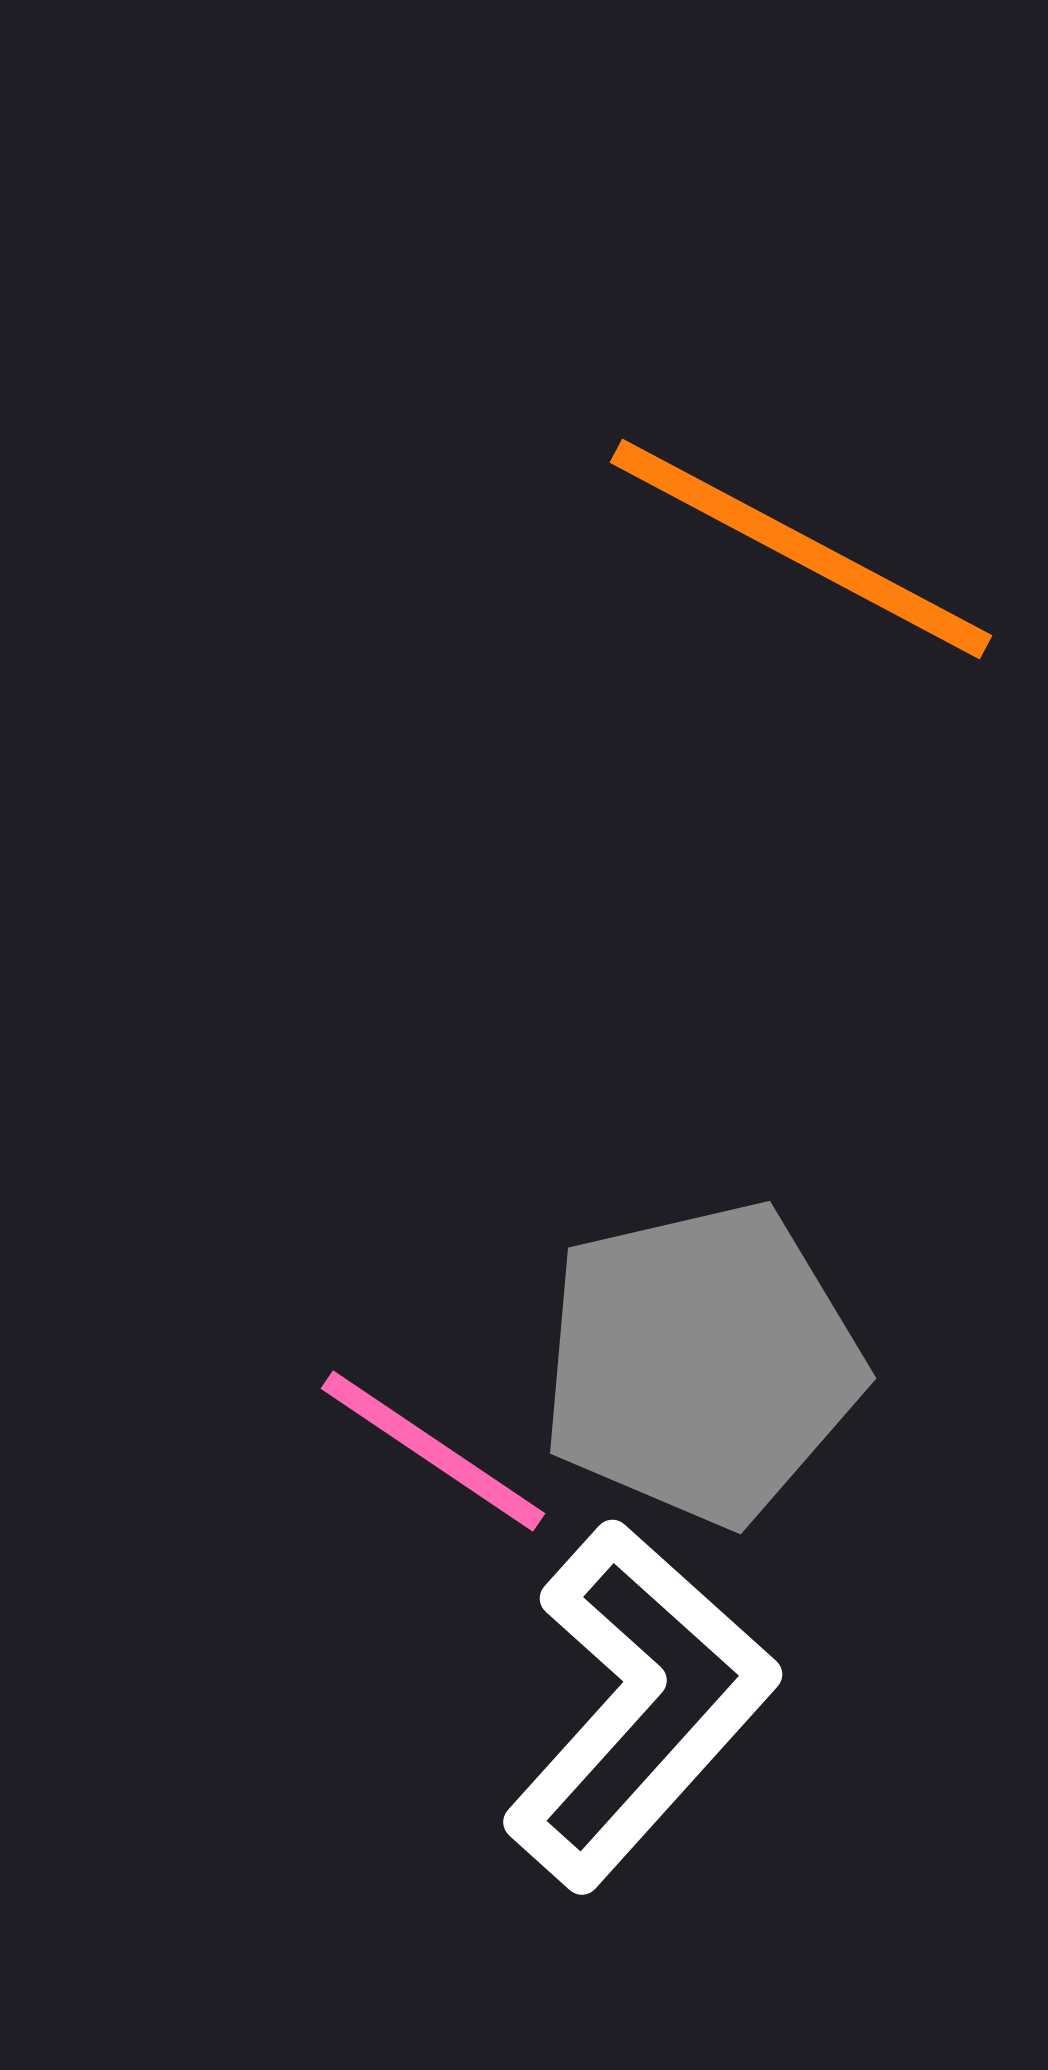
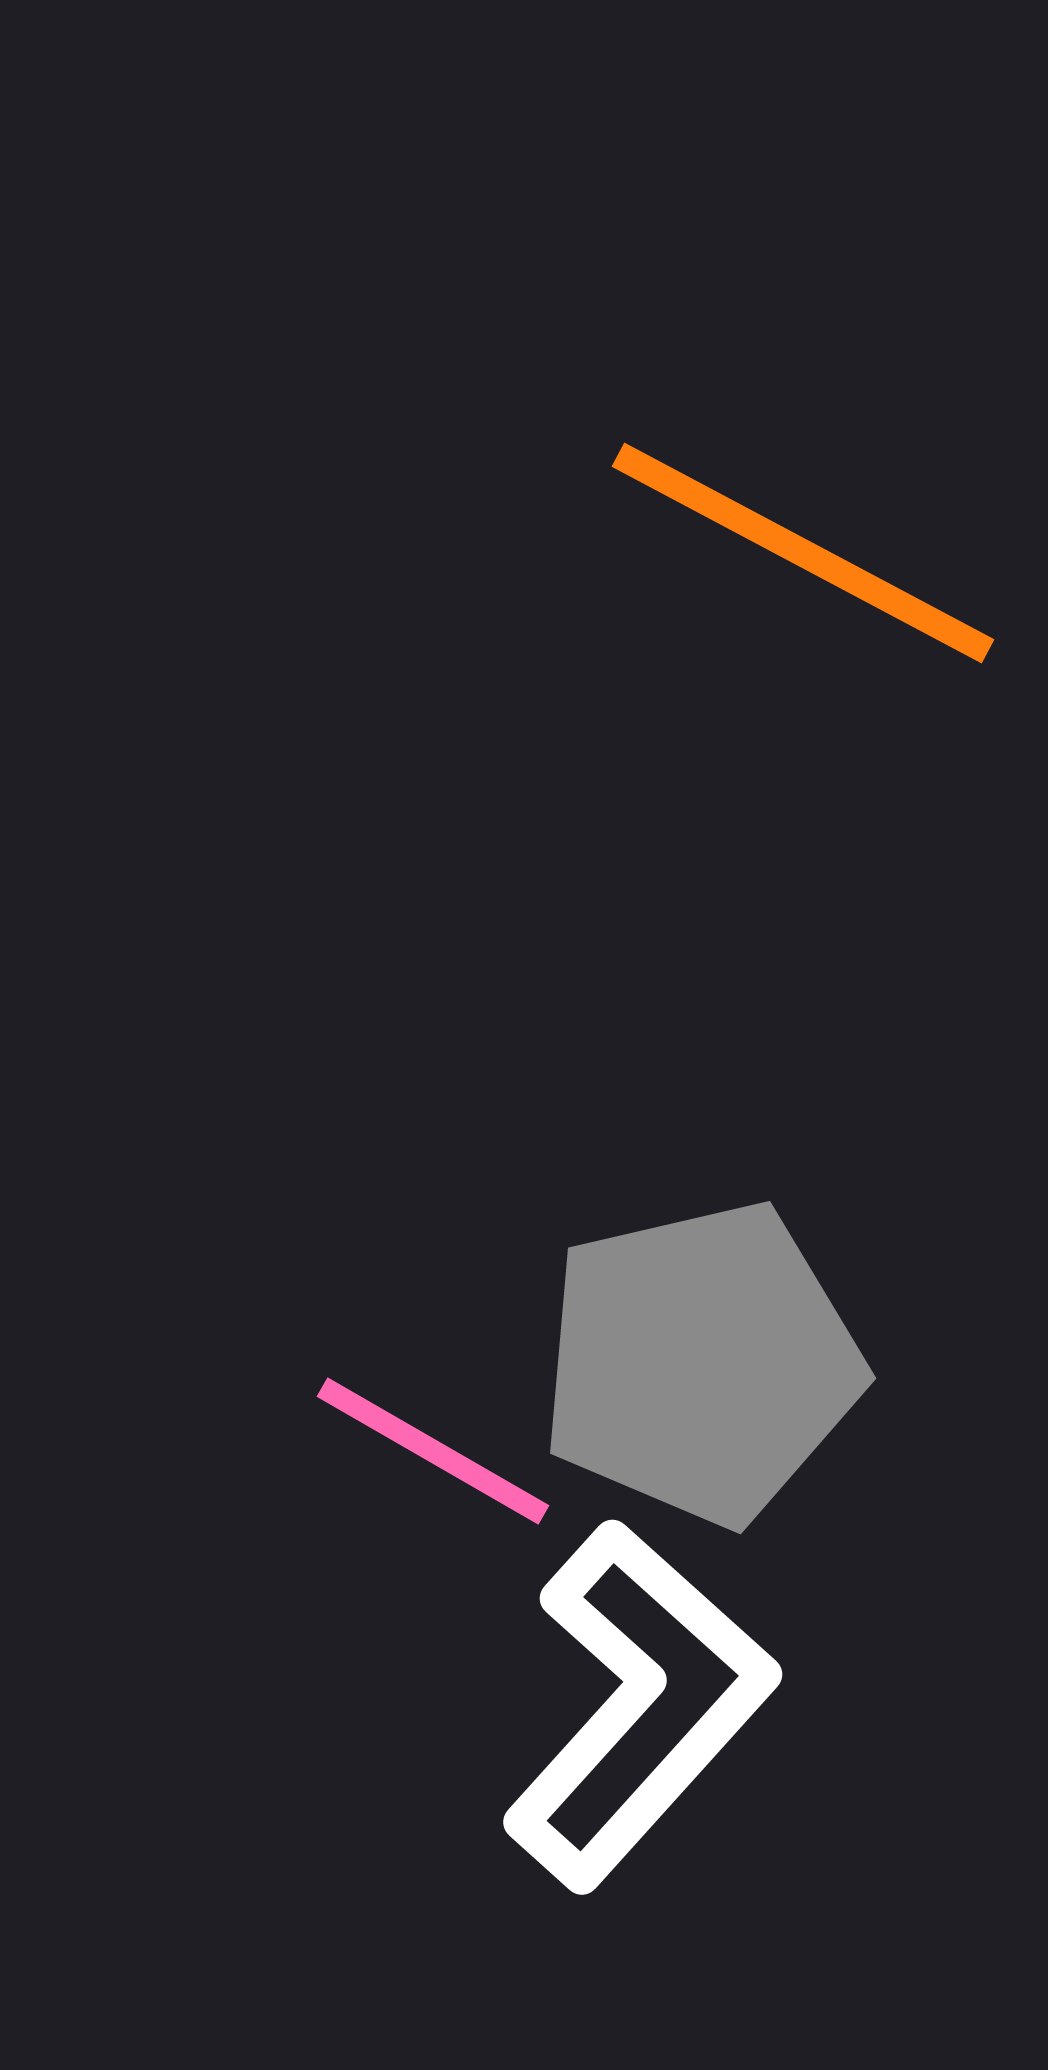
orange line: moved 2 px right, 4 px down
pink line: rotated 4 degrees counterclockwise
